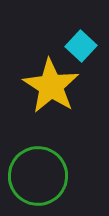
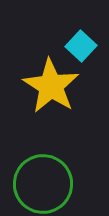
green circle: moved 5 px right, 8 px down
